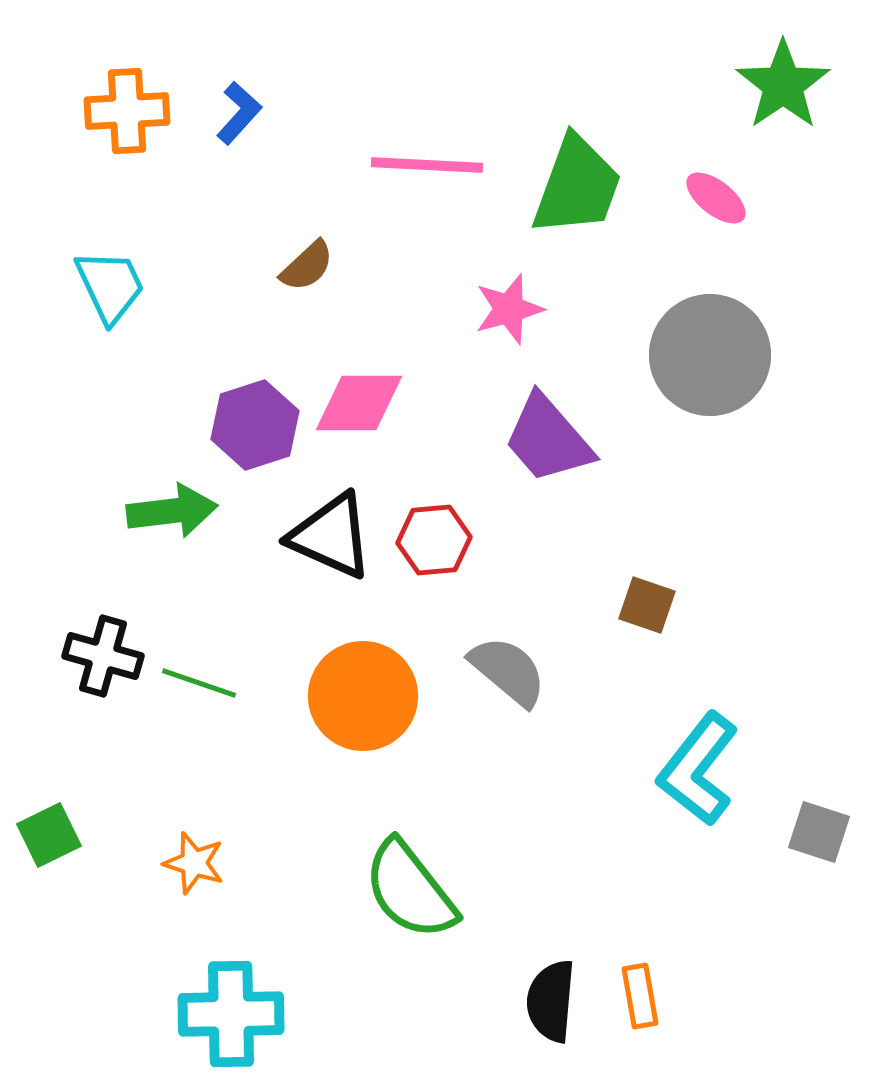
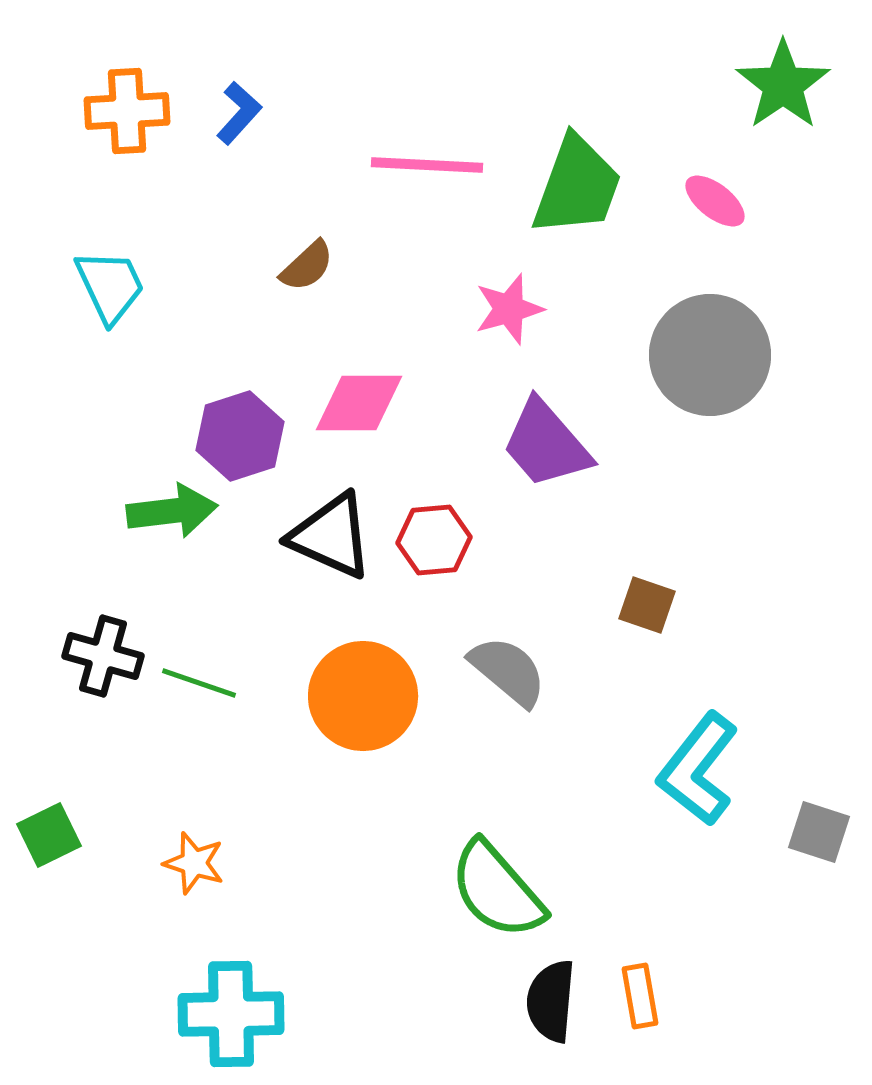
pink ellipse: moved 1 px left, 3 px down
purple hexagon: moved 15 px left, 11 px down
purple trapezoid: moved 2 px left, 5 px down
green semicircle: moved 87 px right; rotated 3 degrees counterclockwise
